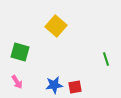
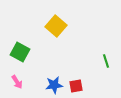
green square: rotated 12 degrees clockwise
green line: moved 2 px down
red square: moved 1 px right, 1 px up
